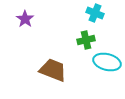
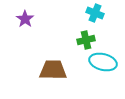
cyan ellipse: moved 4 px left
brown trapezoid: rotated 20 degrees counterclockwise
